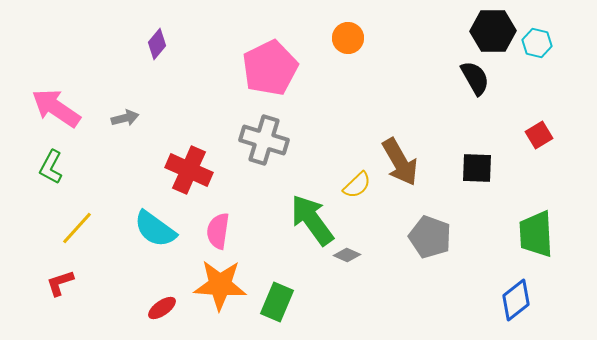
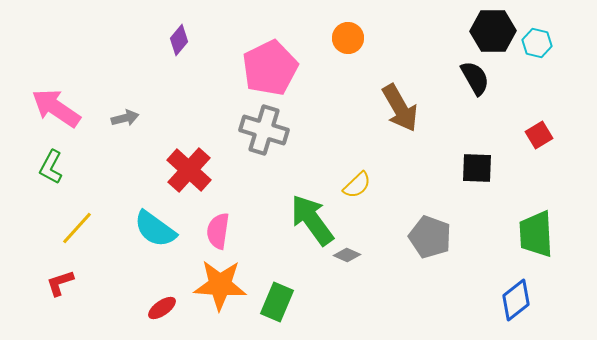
purple diamond: moved 22 px right, 4 px up
gray cross: moved 10 px up
brown arrow: moved 54 px up
red cross: rotated 18 degrees clockwise
